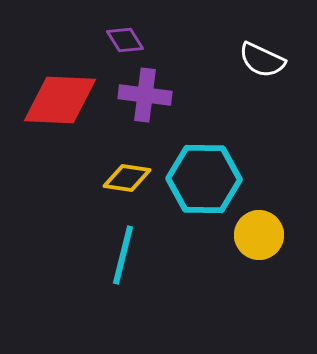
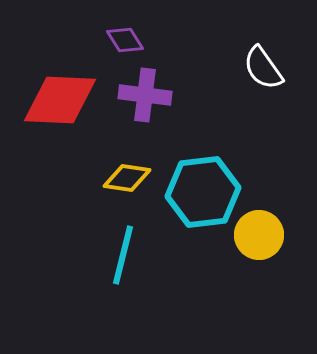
white semicircle: moved 1 px right, 8 px down; rotated 30 degrees clockwise
cyan hexagon: moved 1 px left, 13 px down; rotated 8 degrees counterclockwise
